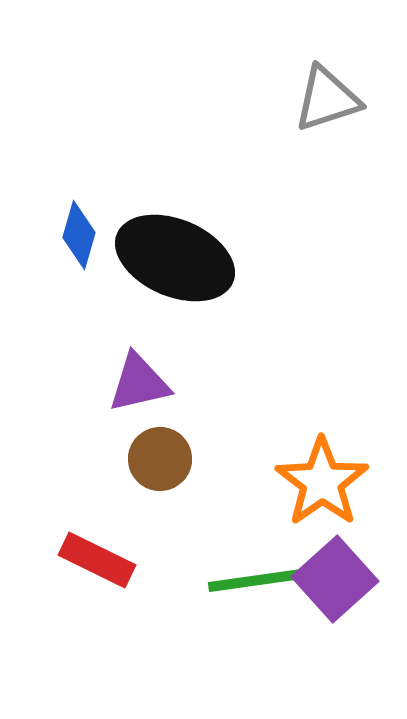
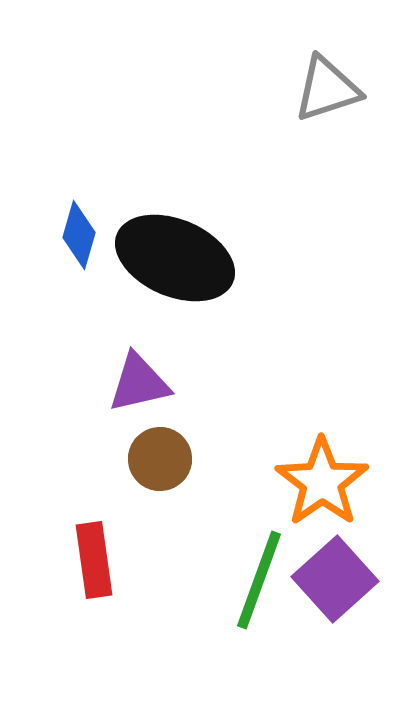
gray triangle: moved 10 px up
red rectangle: moved 3 px left; rotated 56 degrees clockwise
green line: rotated 62 degrees counterclockwise
